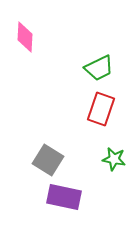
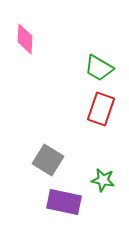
pink diamond: moved 2 px down
green trapezoid: rotated 56 degrees clockwise
green star: moved 11 px left, 21 px down
purple rectangle: moved 5 px down
